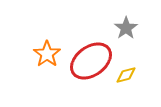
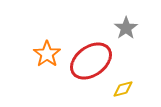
yellow diamond: moved 3 px left, 14 px down
